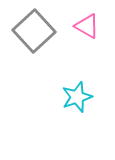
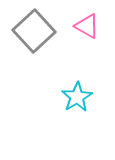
cyan star: rotated 12 degrees counterclockwise
